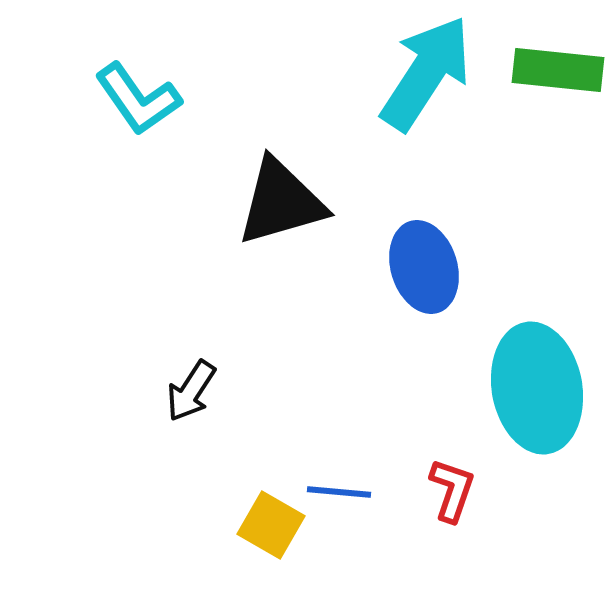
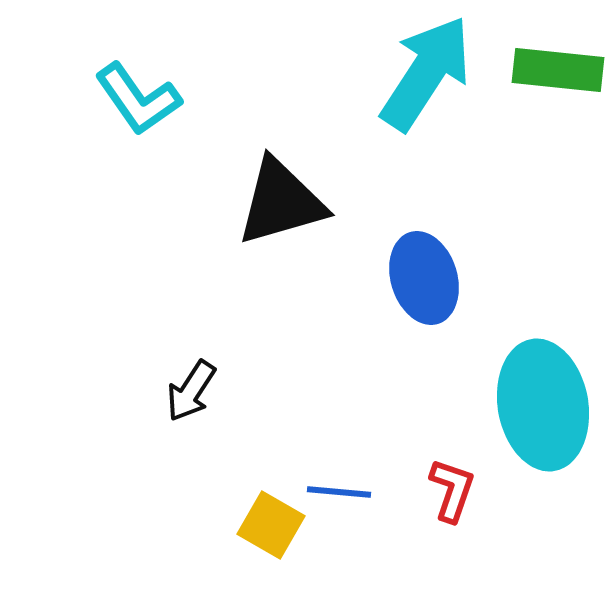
blue ellipse: moved 11 px down
cyan ellipse: moved 6 px right, 17 px down
